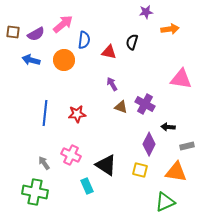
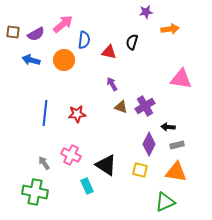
purple cross: moved 2 px down; rotated 30 degrees clockwise
gray rectangle: moved 10 px left, 1 px up
